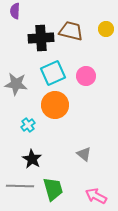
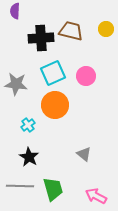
black star: moved 3 px left, 2 px up
